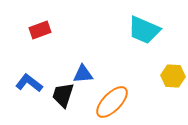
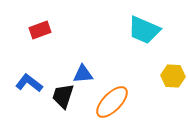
black trapezoid: moved 1 px down
